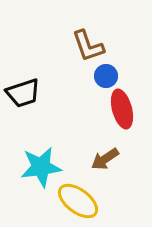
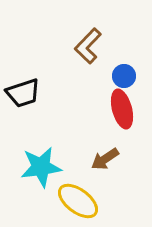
brown L-shape: rotated 63 degrees clockwise
blue circle: moved 18 px right
